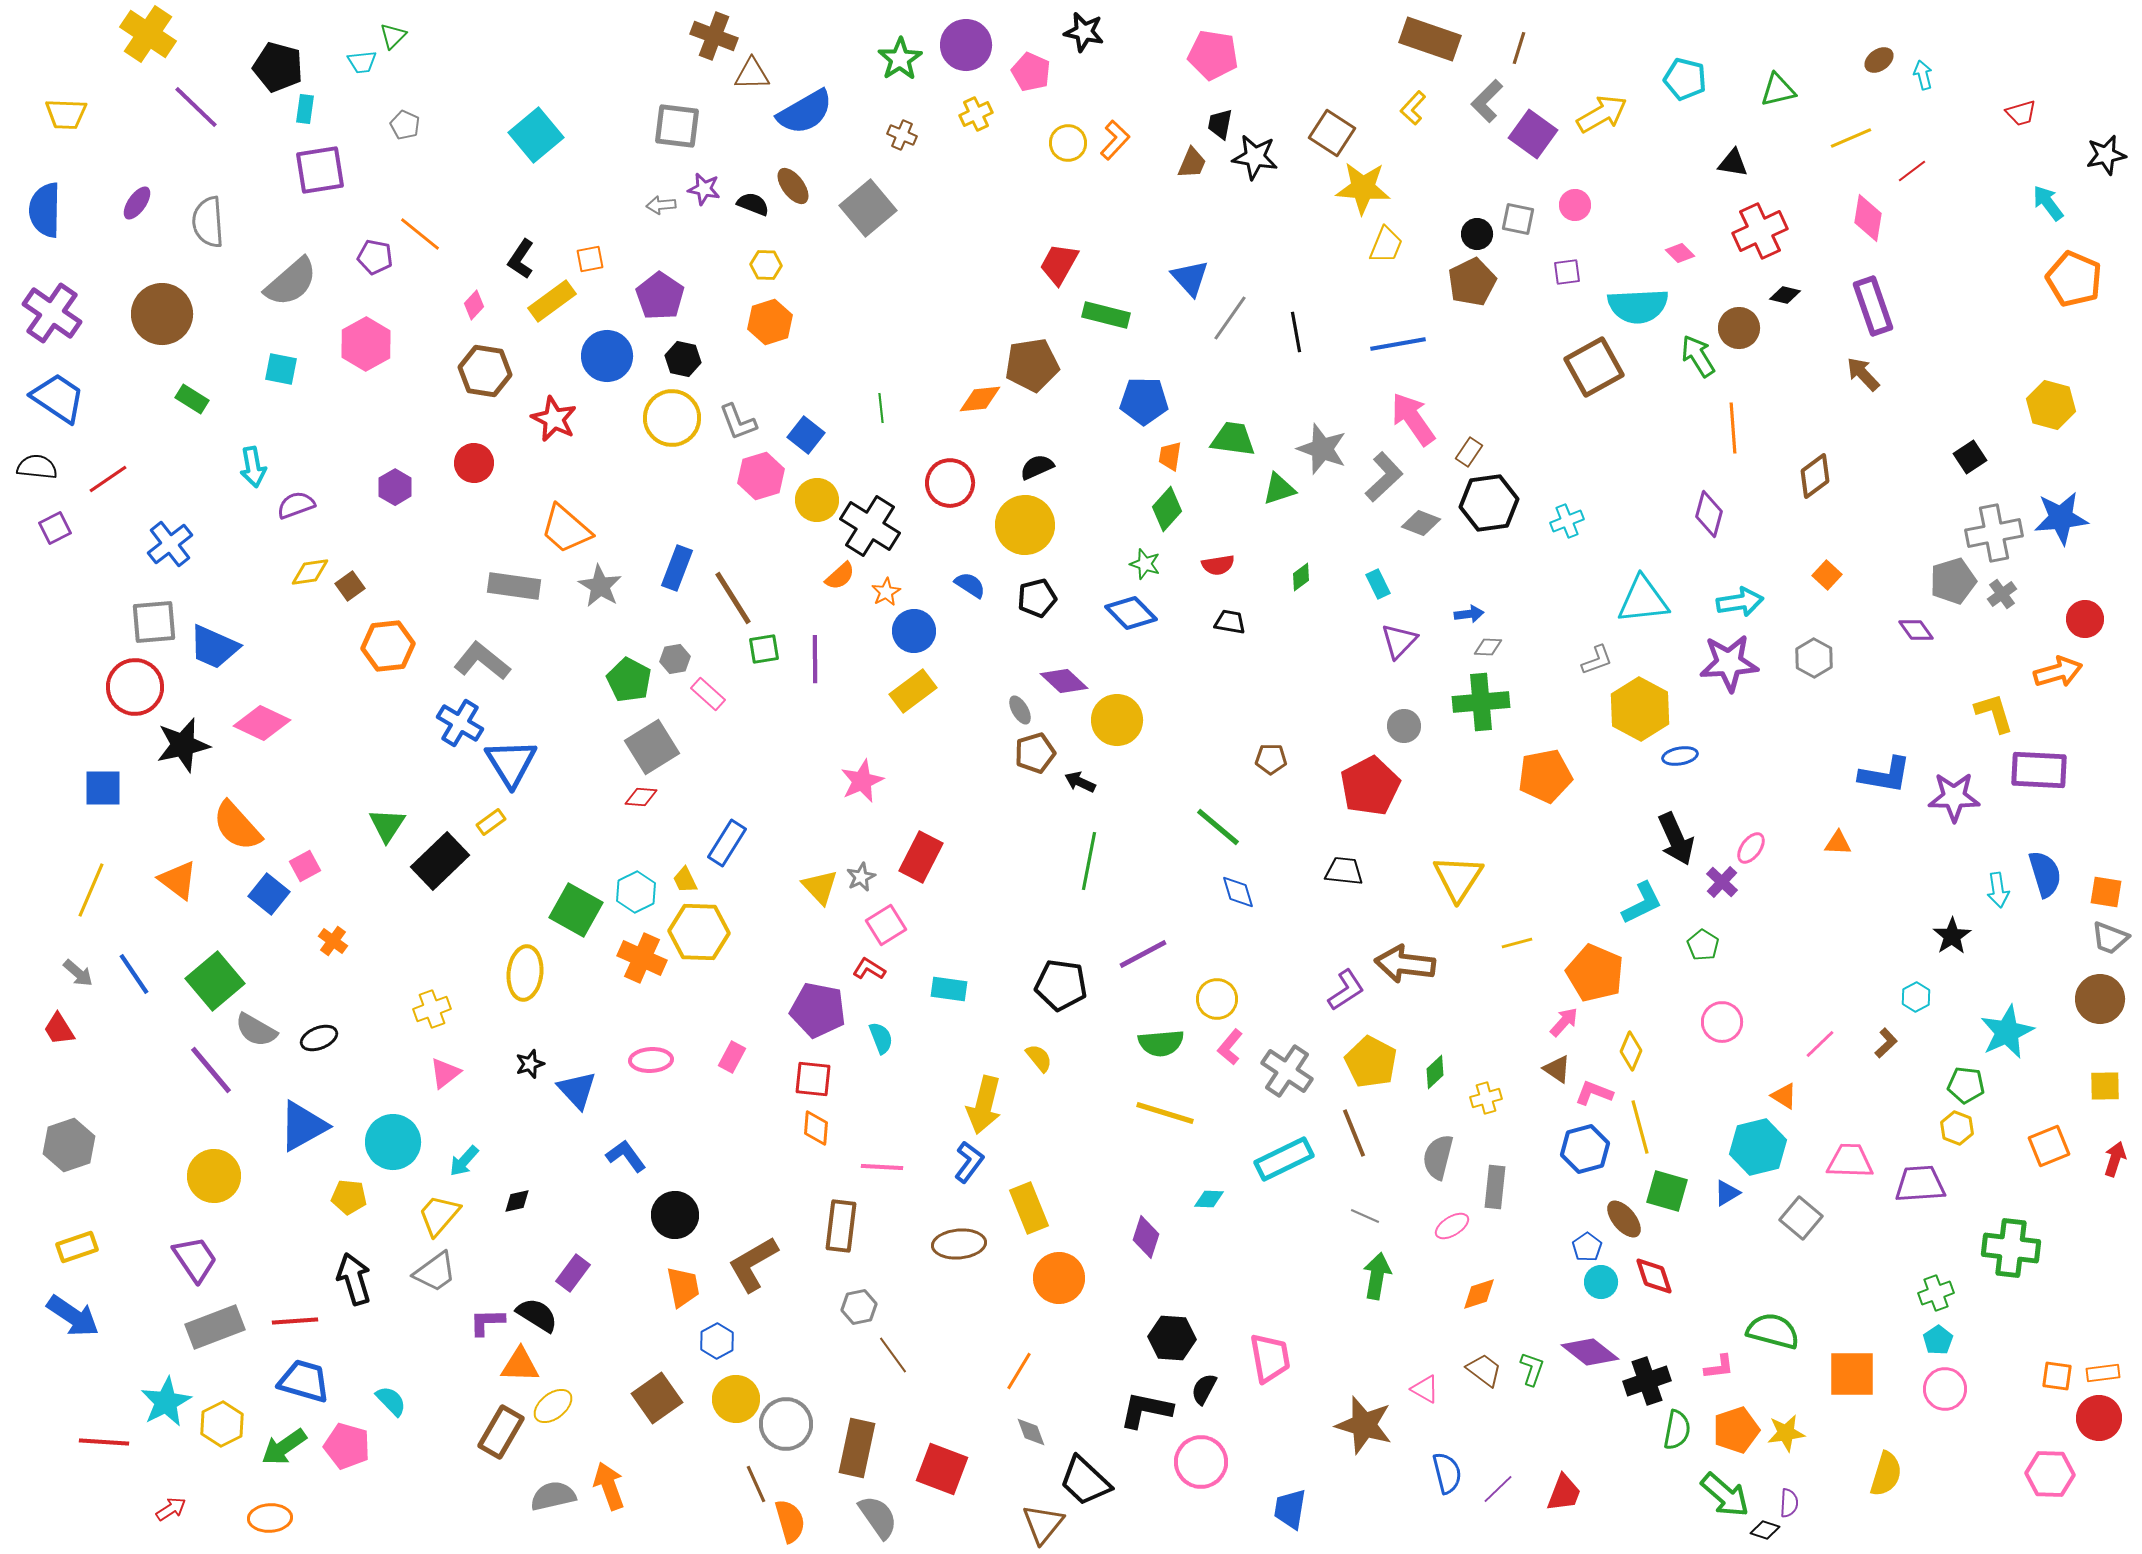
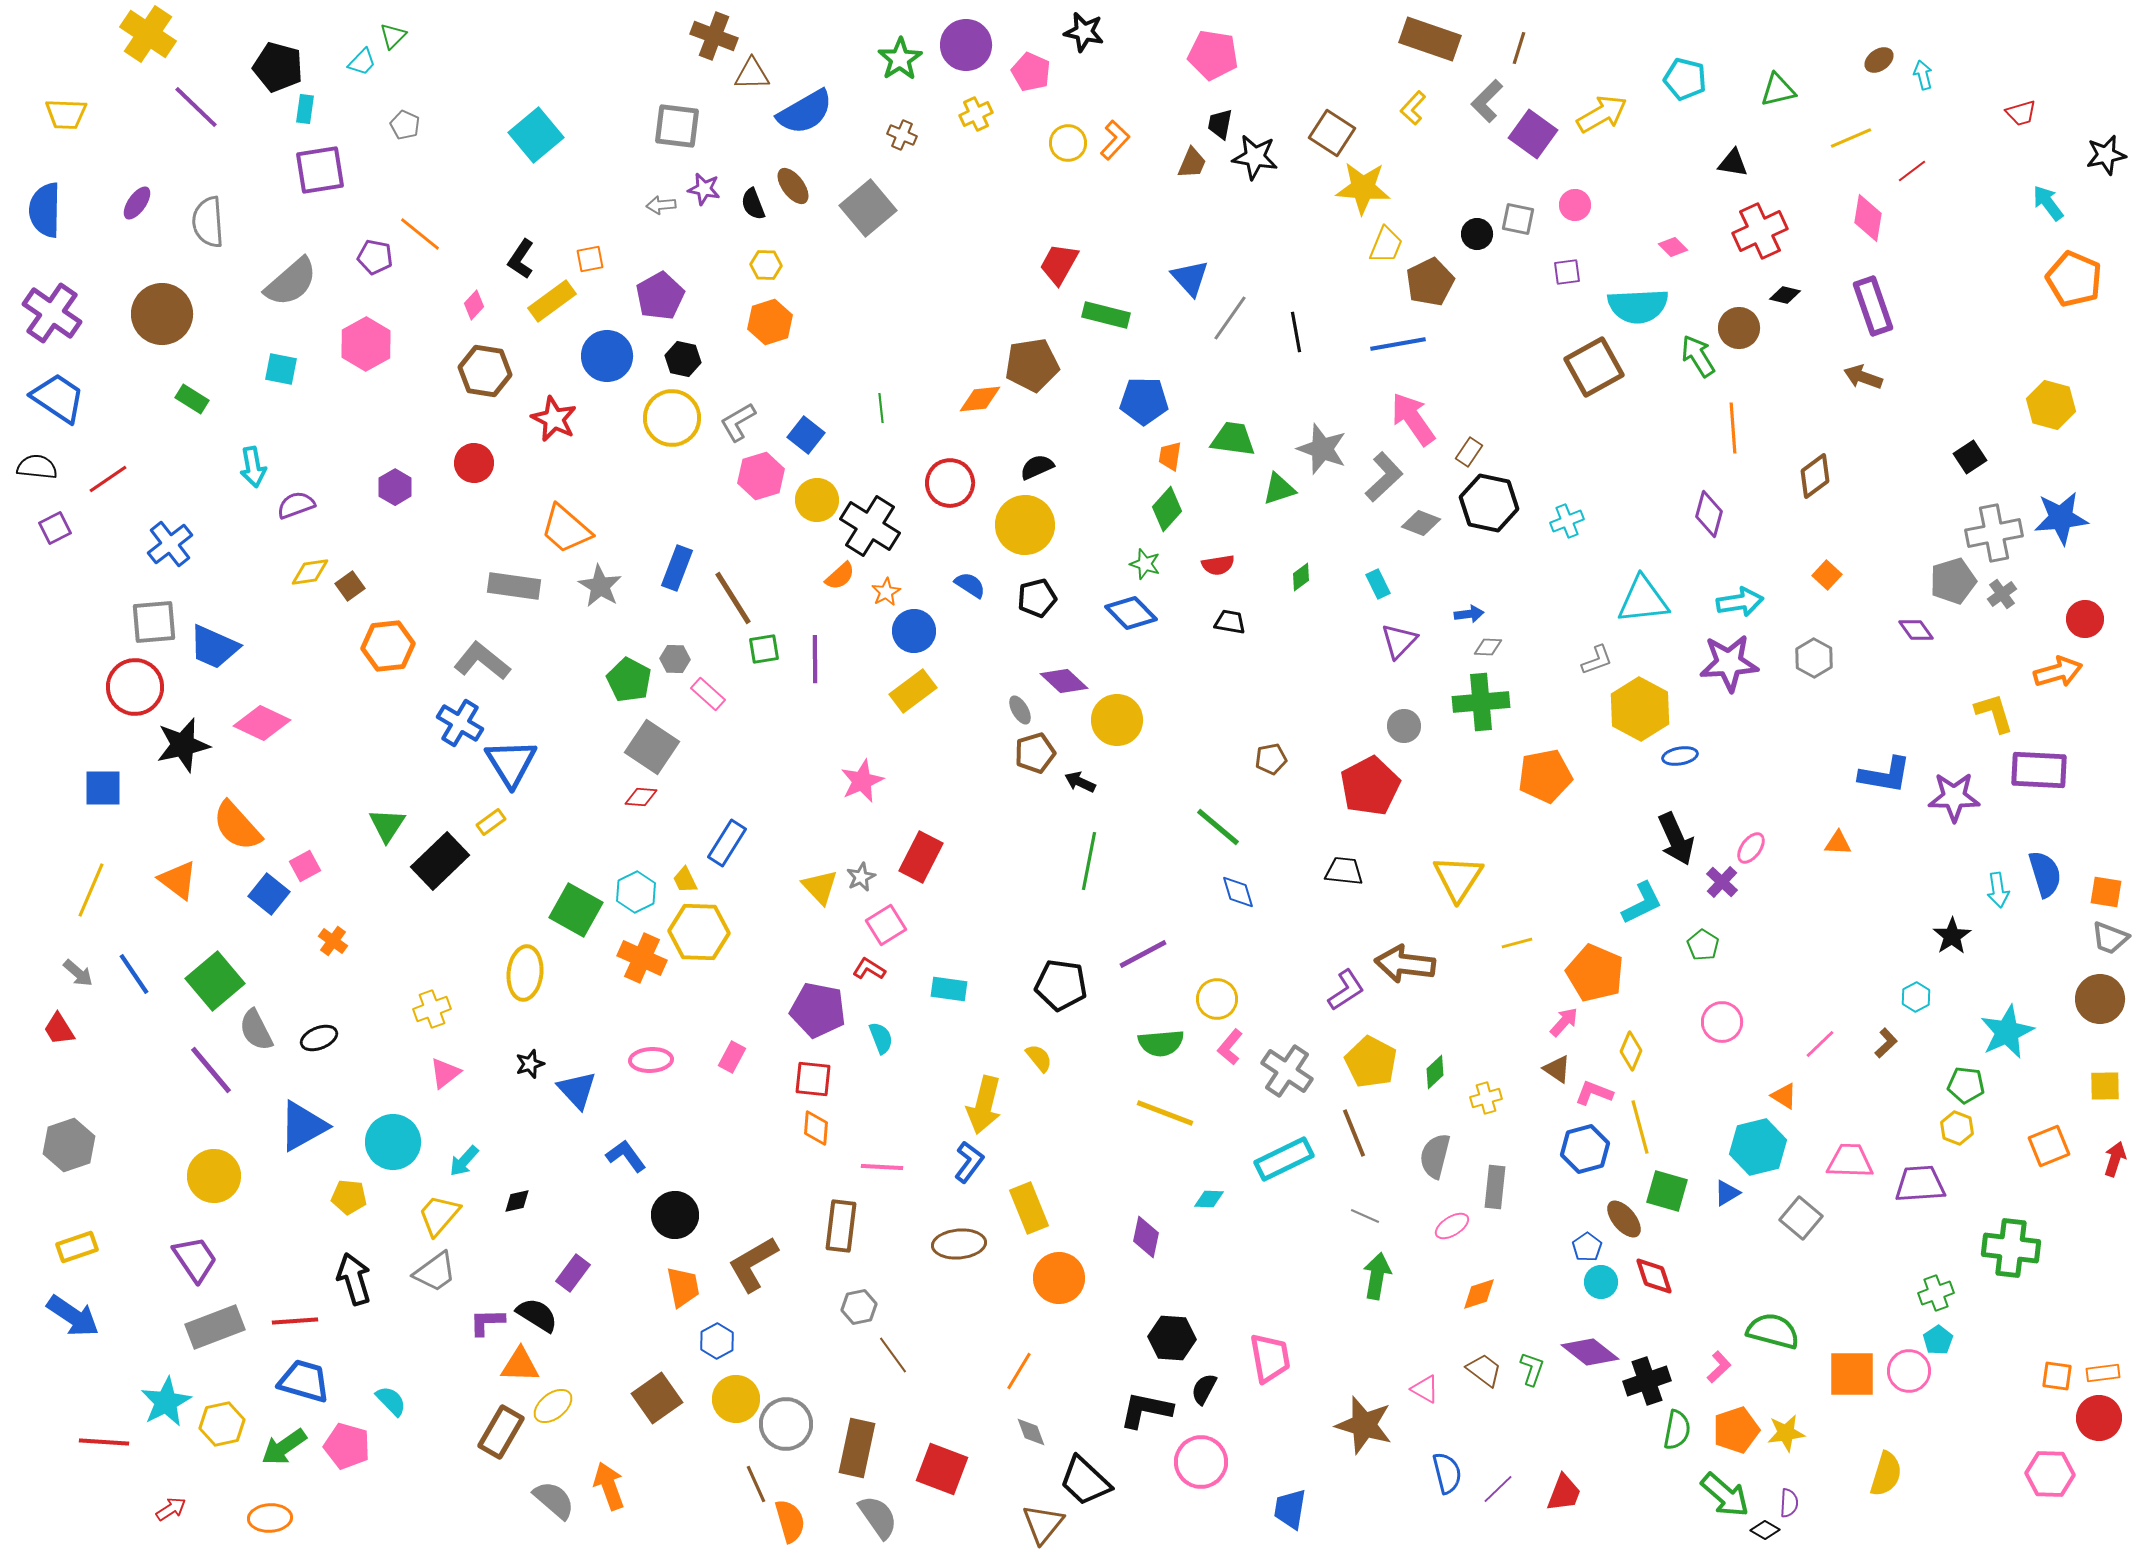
cyan trapezoid at (362, 62): rotated 40 degrees counterclockwise
black semicircle at (753, 204): rotated 132 degrees counterclockwise
pink diamond at (1680, 253): moved 7 px left, 6 px up
brown pentagon at (1472, 282): moved 42 px left
purple pentagon at (660, 296): rotated 9 degrees clockwise
brown arrow at (1863, 374): moved 3 px down; rotated 27 degrees counterclockwise
gray L-shape at (738, 422): rotated 81 degrees clockwise
black hexagon at (1489, 503): rotated 20 degrees clockwise
gray hexagon at (675, 659): rotated 12 degrees clockwise
gray square at (652, 747): rotated 24 degrees counterclockwise
brown pentagon at (1271, 759): rotated 12 degrees counterclockwise
gray semicircle at (256, 1030): rotated 33 degrees clockwise
yellow line at (1165, 1113): rotated 4 degrees clockwise
gray semicircle at (1438, 1157): moved 3 px left, 1 px up
purple diamond at (1146, 1237): rotated 6 degrees counterclockwise
pink L-shape at (1719, 1367): rotated 36 degrees counterclockwise
pink circle at (1945, 1389): moved 36 px left, 18 px up
yellow hexagon at (222, 1424): rotated 15 degrees clockwise
gray semicircle at (553, 1496): moved 1 px right, 4 px down; rotated 54 degrees clockwise
black diamond at (1765, 1530): rotated 12 degrees clockwise
